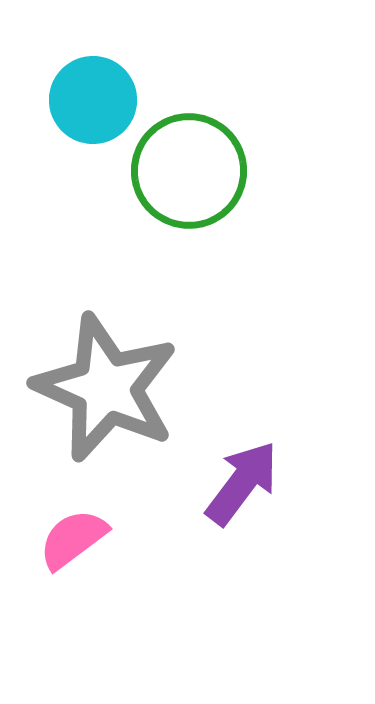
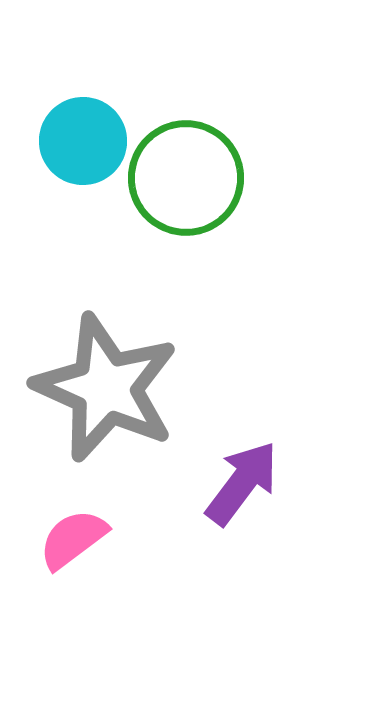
cyan circle: moved 10 px left, 41 px down
green circle: moved 3 px left, 7 px down
